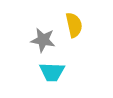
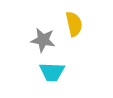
yellow semicircle: moved 1 px up
